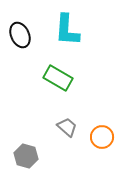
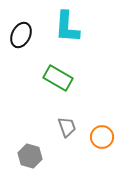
cyan L-shape: moved 3 px up
black ellipse: moved 1 px right; rotated 50 degrees clockwise
gray trapezoid: rotated 30 degrees clockwise
gray hexagon: moved 4 px right
